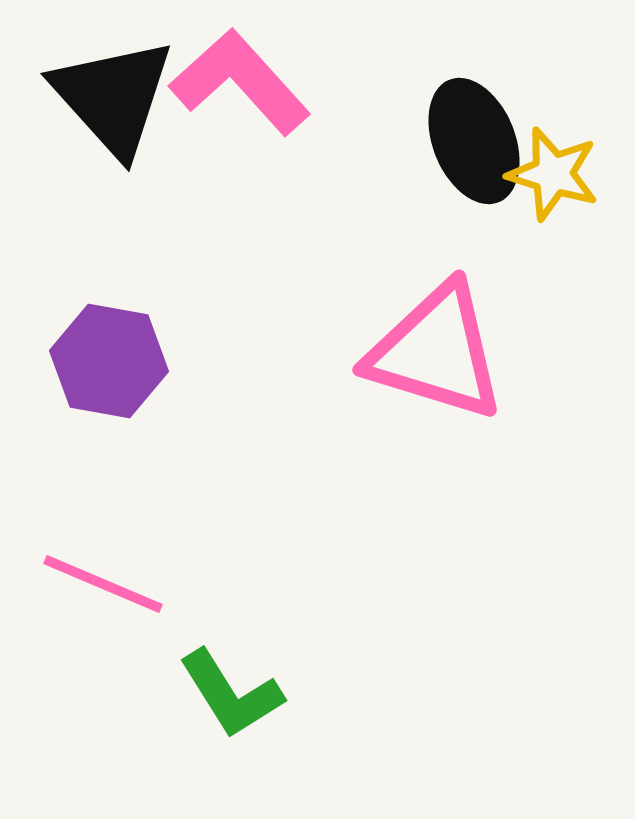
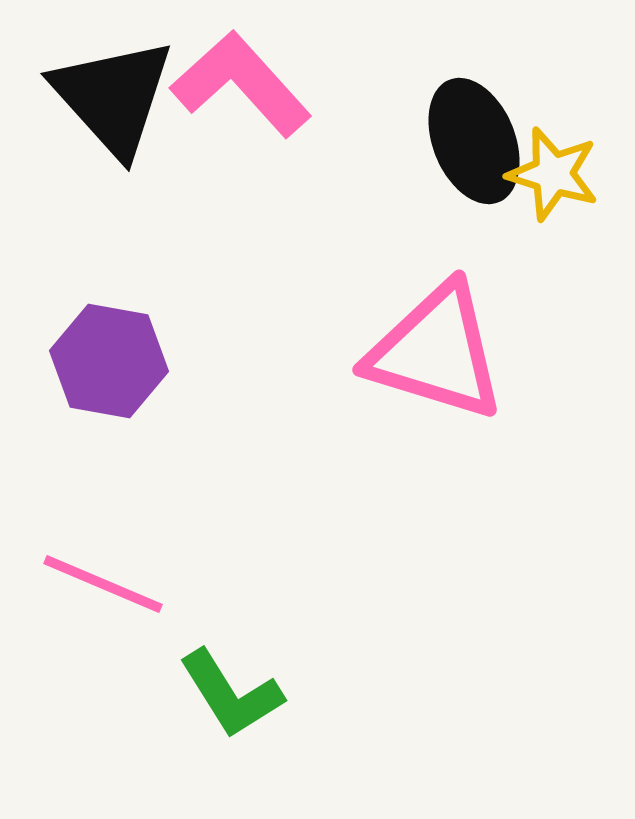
pink L-shape: moved 1 px right, 2 px down
